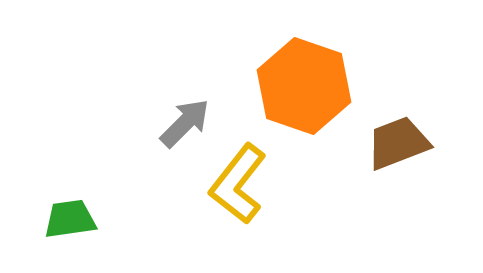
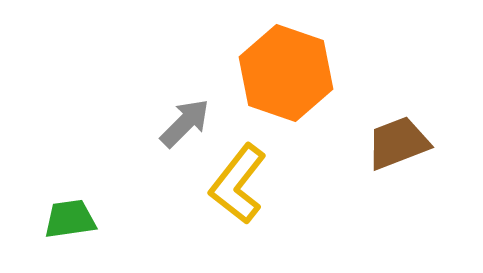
orange hexagon: moved 18 px left, 13 px up
